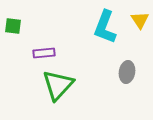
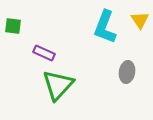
purple rectangle: rotated 30 degrees clockwise
